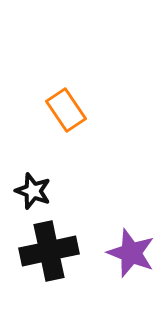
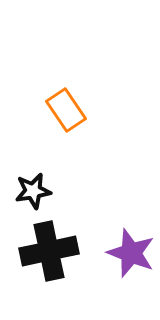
black star: rotated 30 degrees counterclockwise
